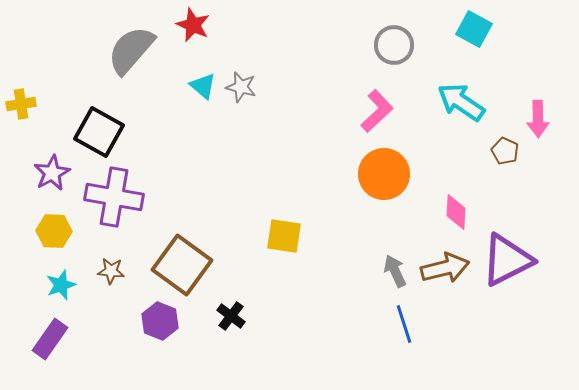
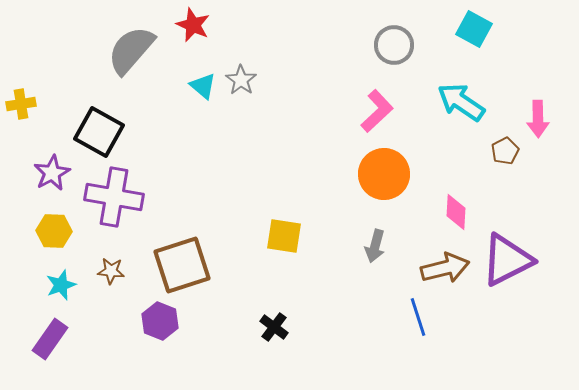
gray star: moved 7 px up; rotated 20 degrees clockwise
brown pentagon: rotated 20 degrees clockwise
brown square: rotated 36 degrees clockwise
gray arrow: moved 20 px left, 25 px up; rotated 140 degrees counterclockwise
black cross: moved 43 px right, 11 px down
blue line: moved 14 px right, 7 px up
